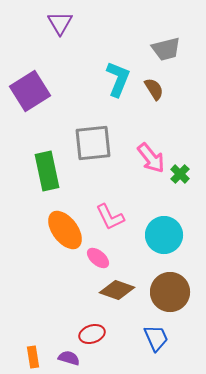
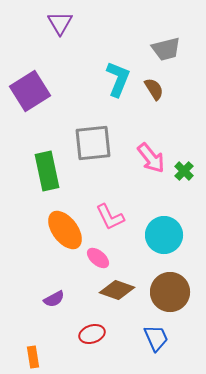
green cross: moved 4 px right, 3 px up
purple semicircle: moved 15 px left, 59 px up; rotated 135 degrees clockwise
